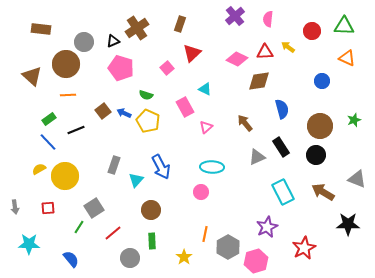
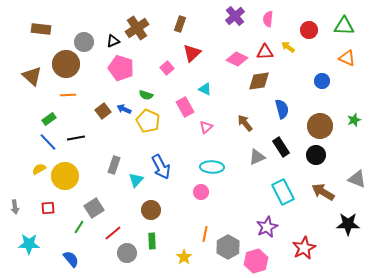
red circle at (312, 31): moved 3 px left, 1 px up
blue arrow at (124, 113): moved 4 px up
black line at (76, 130): moved 8 px down; rotated 12 degrees clockwise
gray circle at (130, 258): moved 3 px left, 5 px up
